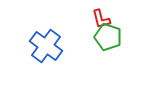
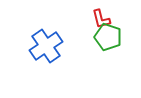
blue cross: rotated 20 degrees clockwise
